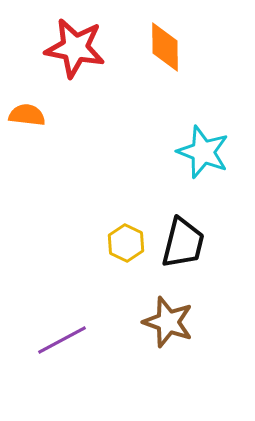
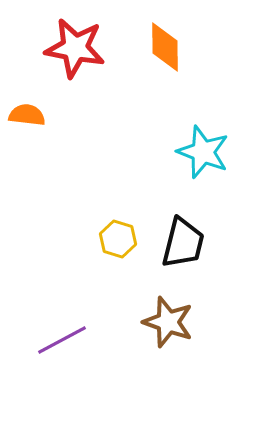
yellow hexagon: moved 8 px left, 4 px up; rotated 9 degrees counterclockwise
